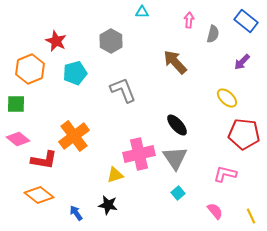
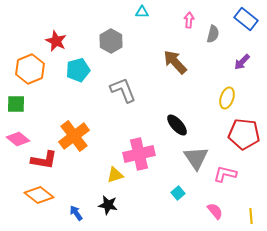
blue rectangle: moved 2 px up
cyan pentagon: moved 3 px right, 3 px up
yellow ellipse: rotated 65 degrees clockwise
gray triangle: moved 21 px right
yellow line: rotated 21 degrees clockwise
